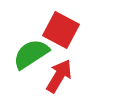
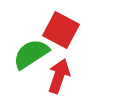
red arrow: rotated 12 degrees counterclockwise
